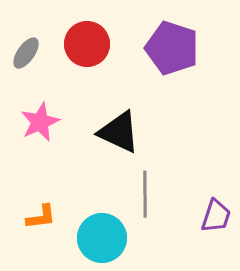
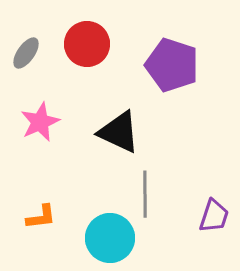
purple pentagon: moved 17 px down
purple trapezoid: moved 2 px left
cyan circle: moved 8 px right
